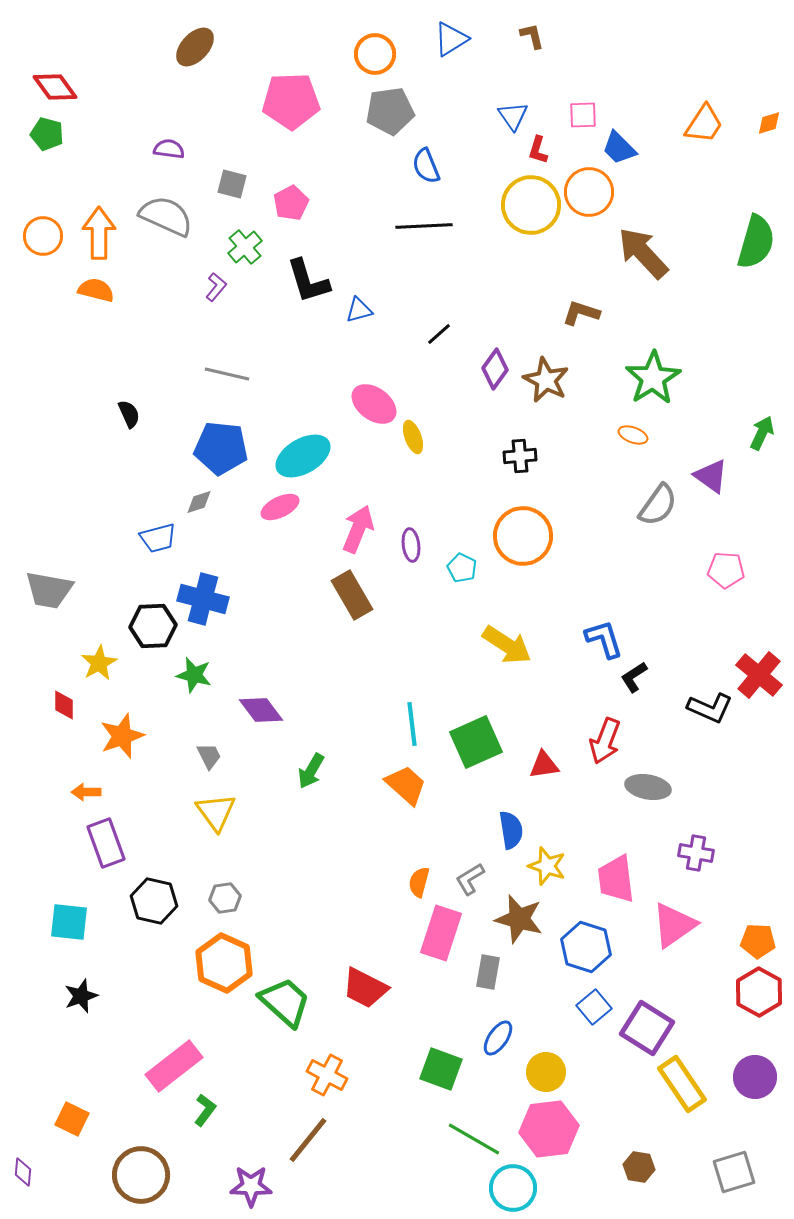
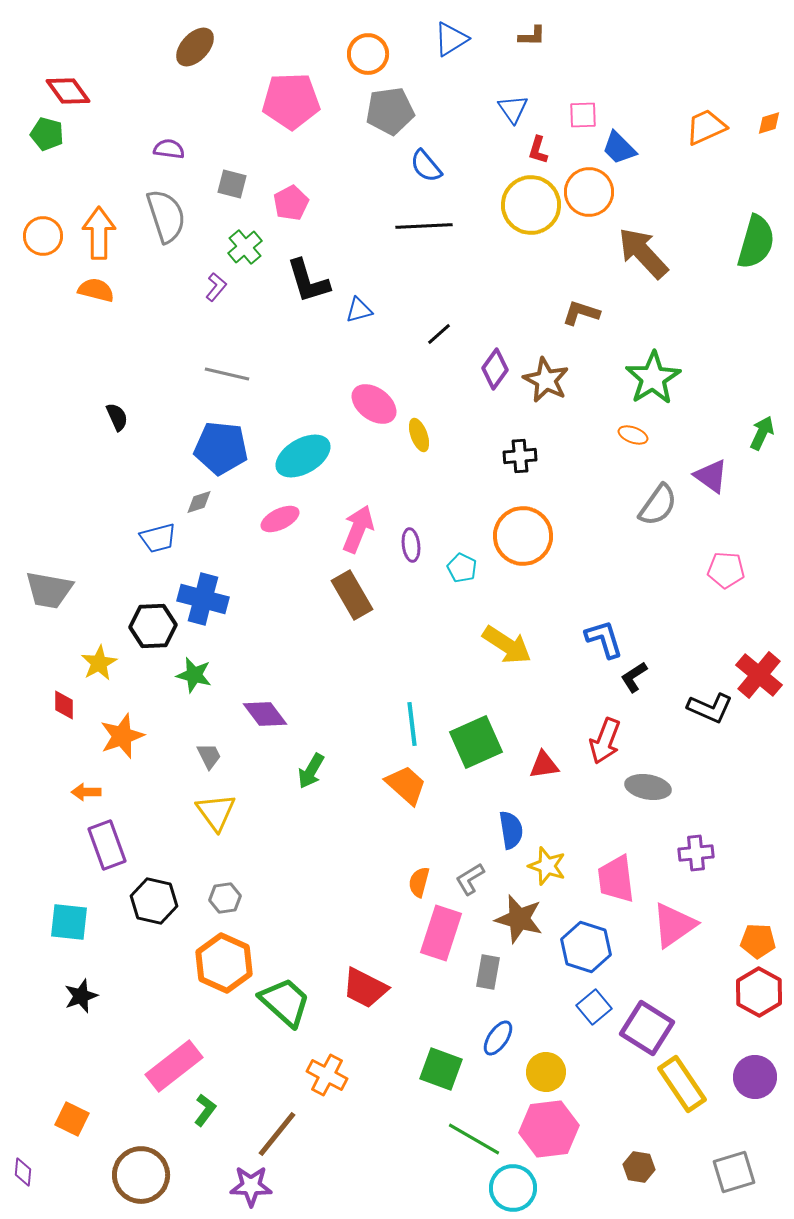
brown L-shape at (532, 36): rotated 104 degrees clockwise
orange circle at (375, 54): moved 7 px left
red diamond at (55, 87): moved 13 px right, 4 px down
blue triangle at (513, 116): moved 7 px up
orange trapezoid at (704, 124): moved 2 px right, 3 px down; rotated 147 degrees counterclockwise
blue semicircle at (426, 166): rotated 18 degrees counterclockwise
gray semicircle at (166, 216): rotated 48 degrees clockwise
black semicircle at (129, 414): moved 12 px left, 3 px down
yellow ellipse at (413, 437): moved 6 px right, 2 px up
pink ellipse at (280, 507): moved 12 px down
purple diamond at (261, 710): moved 4 px right, 4 px down
purple rectangle at (106, 843): moved 1 px right, 2 px down
purple cross at (696, 853): rotated 16 degrees counterclockwise
brown line at (308, 1140): moved 31 px left, 6 px up
